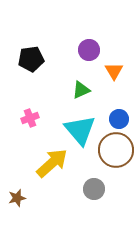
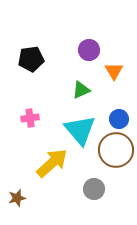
pink cross: rotated 12 degrees clockwise
